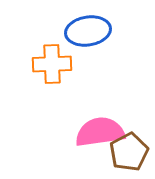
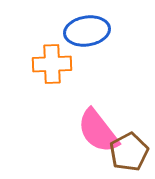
blue ellipse: moved 1 px left
pink semicircle: moved 2 px left, 1 px up; rotated 120 degrees counterclockwise
